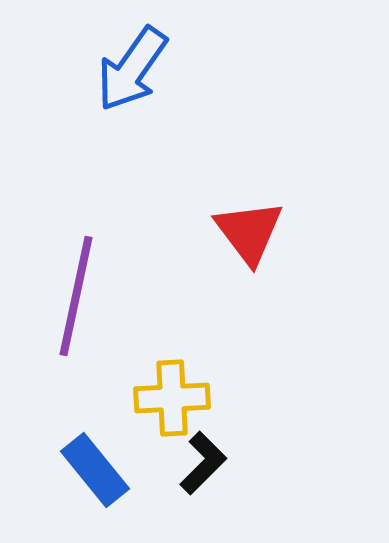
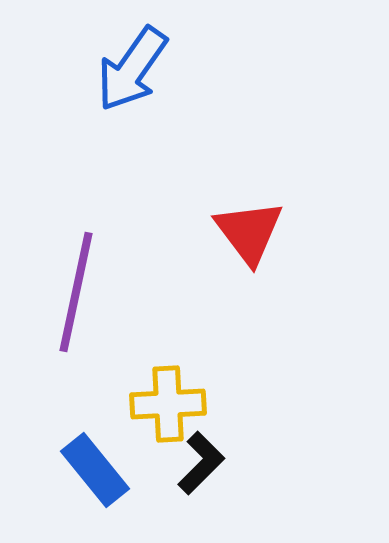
purple line: moved 4 px up
yellow cross: moved 4 px left, 6 px down
black L-shape: moved 2 px left
